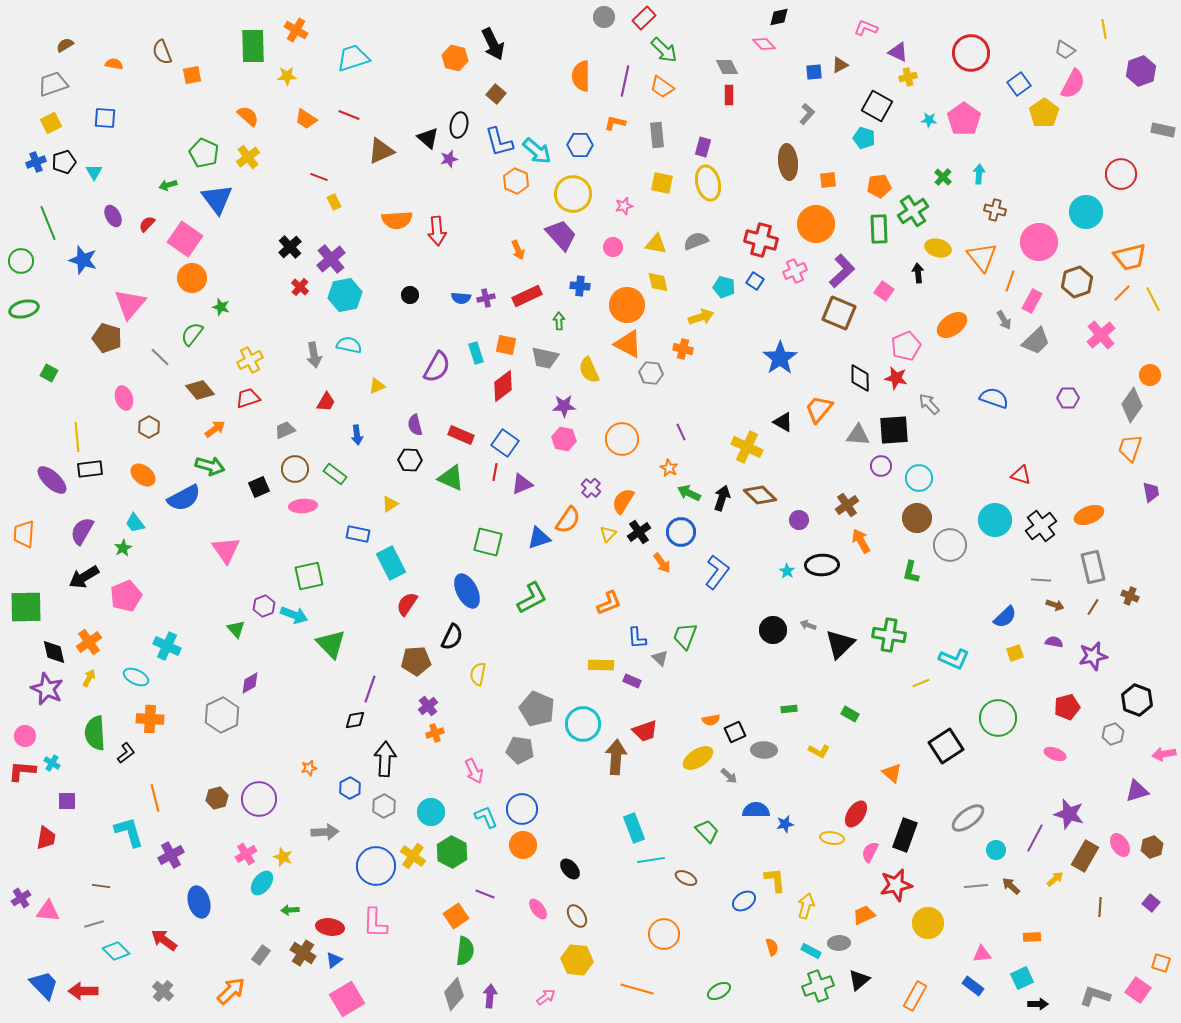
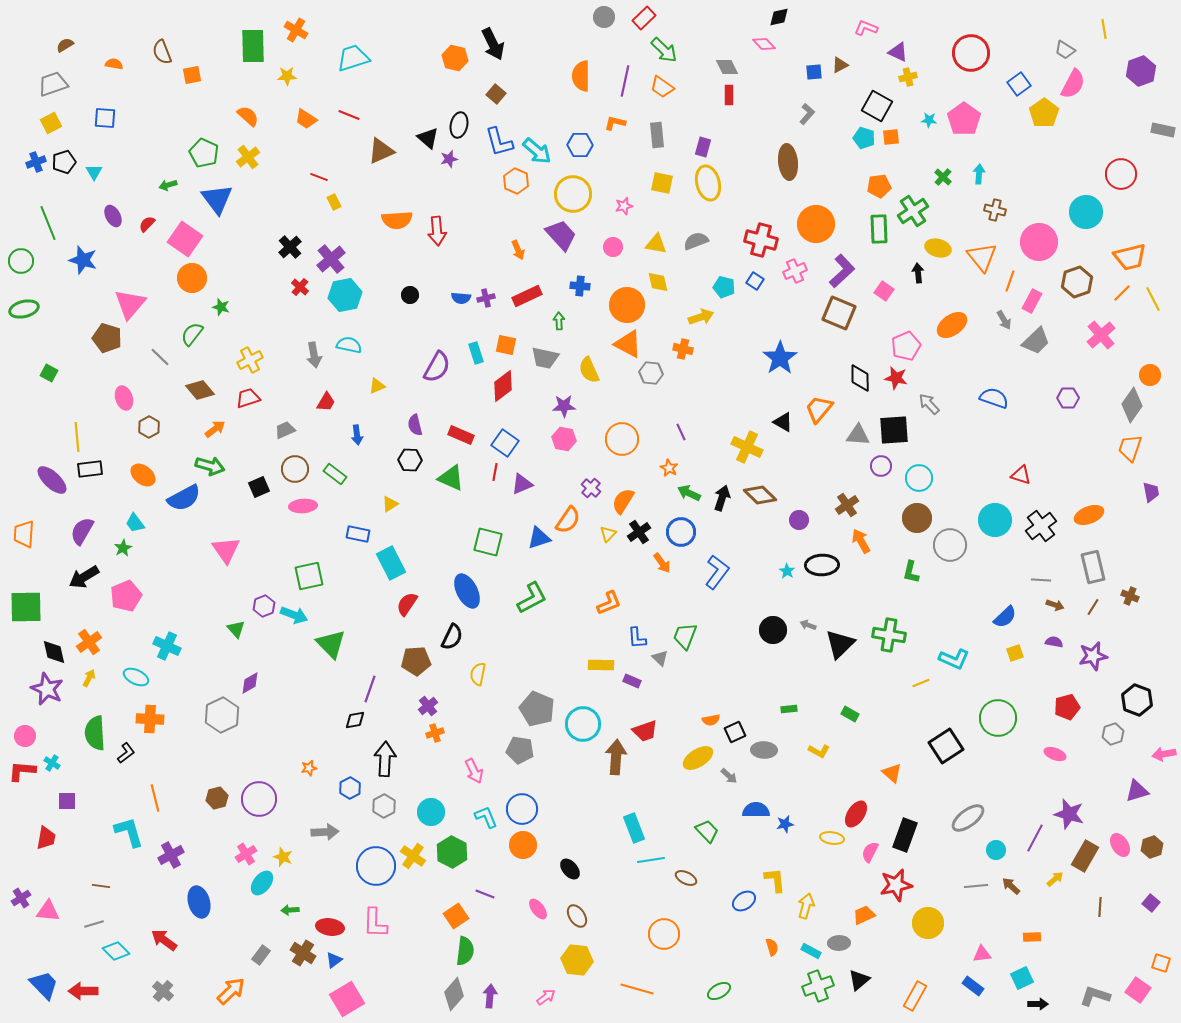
orange square at (828, 180): moved 63 px right, 43 px up
